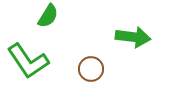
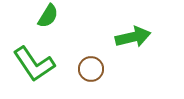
green arrow: rotated 20 degrees counterclockwise
green L-shape: moved 6 px right, 3 px down
